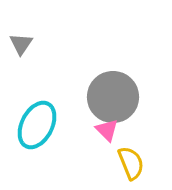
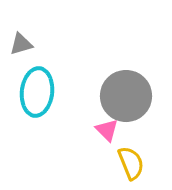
gray triangle: rotated 40 degrees clockwise
gray circle: moved 13 px right, 1 px up
cyan ellipse: moved 33 px up; rotated 21 degrees counterclockwise
